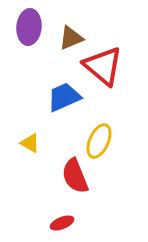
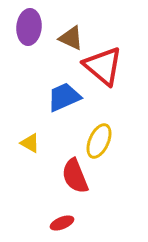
brown triangle: rotated 48 degrees clockwise
